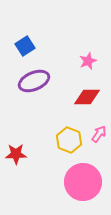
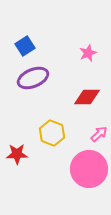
pink star: moved 8 px up
purple ellipse: moved 1 px left, 3 px up
pink arrow: rotated 12 degrees clockwise
yellow hexagon: moved 17 px left, 7 px up
red star: moved 1 px right
pink circle: moved 6 px right, 13 px up
